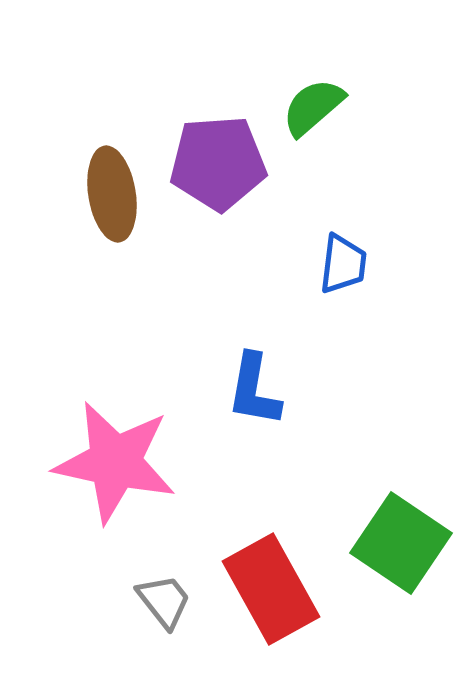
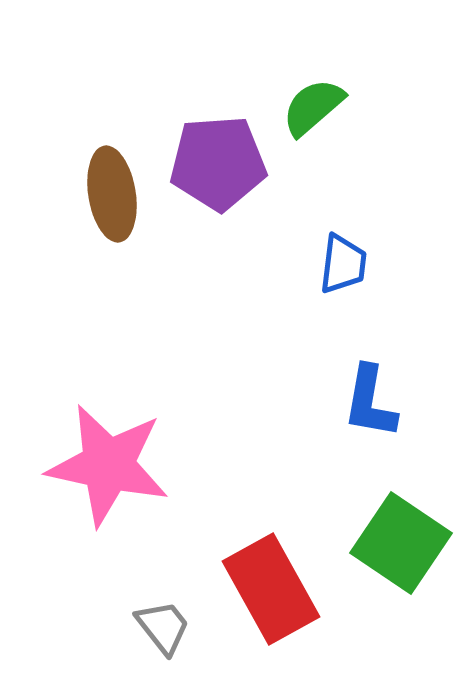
blue L-shape: moved 116 px right, 12 px down
pink star: moved 7 px left, 3 px down
gray trapezoid: moved 1 px left, 26 px down
